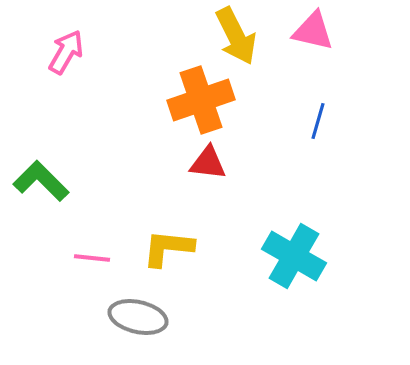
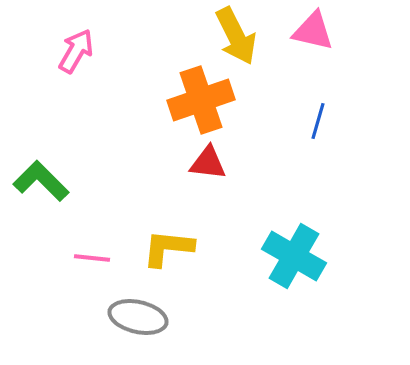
pink arrow: moved 10 px right, 1 px up
